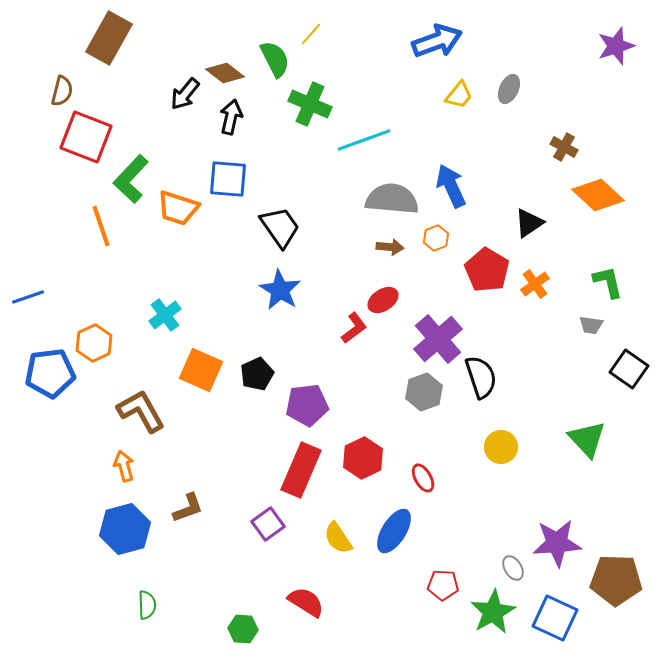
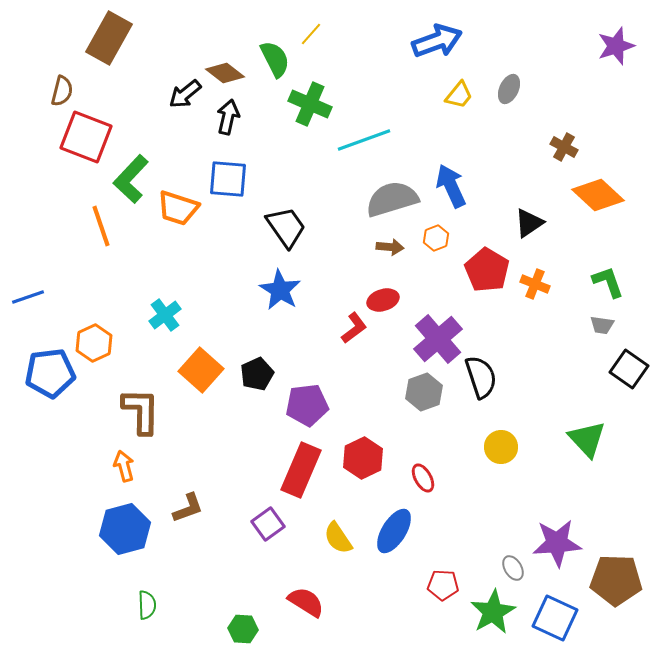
black arrow at (185, 94): rotated 12 degrees clockwise
black arrow at (231, 117): moved 3 px left
gray semicircle at (392, 199): rotated 22 degrees counterclockwise
black trapezoid at (280, 227): moved 6 px right
green L-shape at (608, 282): rotated 6 degrees counterclockwise
orange cross at (535, 284): rotated 32 degrees counterclockwise
red ellipse at (383, 300): rotated 16 degrees clockwise
gray trapezoid at (591, 325): moved 11 px right
orange square at (201, 370): rotated 18 degrees clockwise
brown L-shape at (141, 411): rotated 30 degrees clockwise
